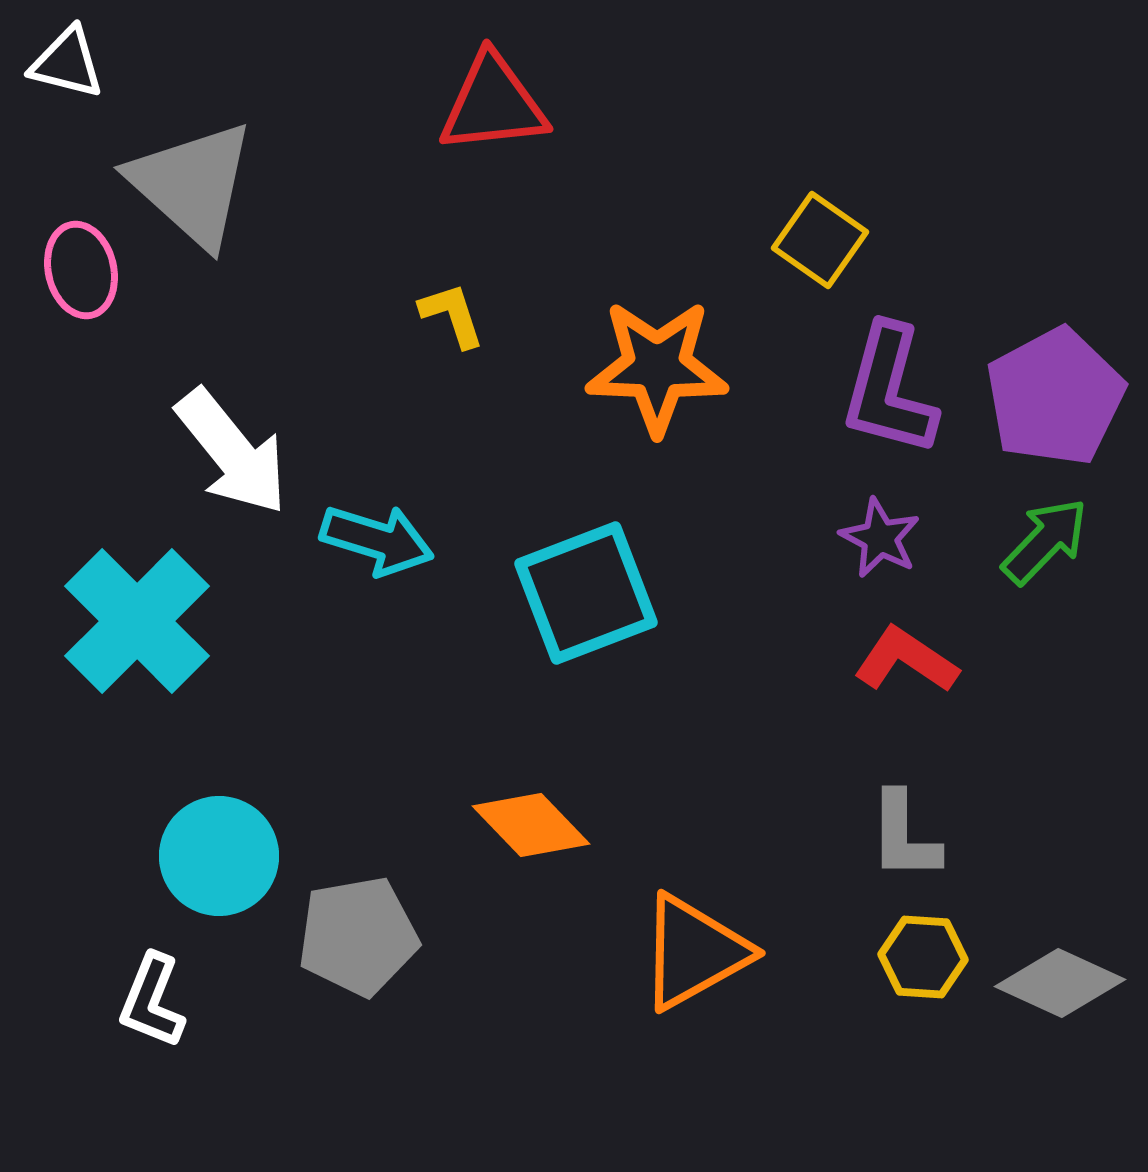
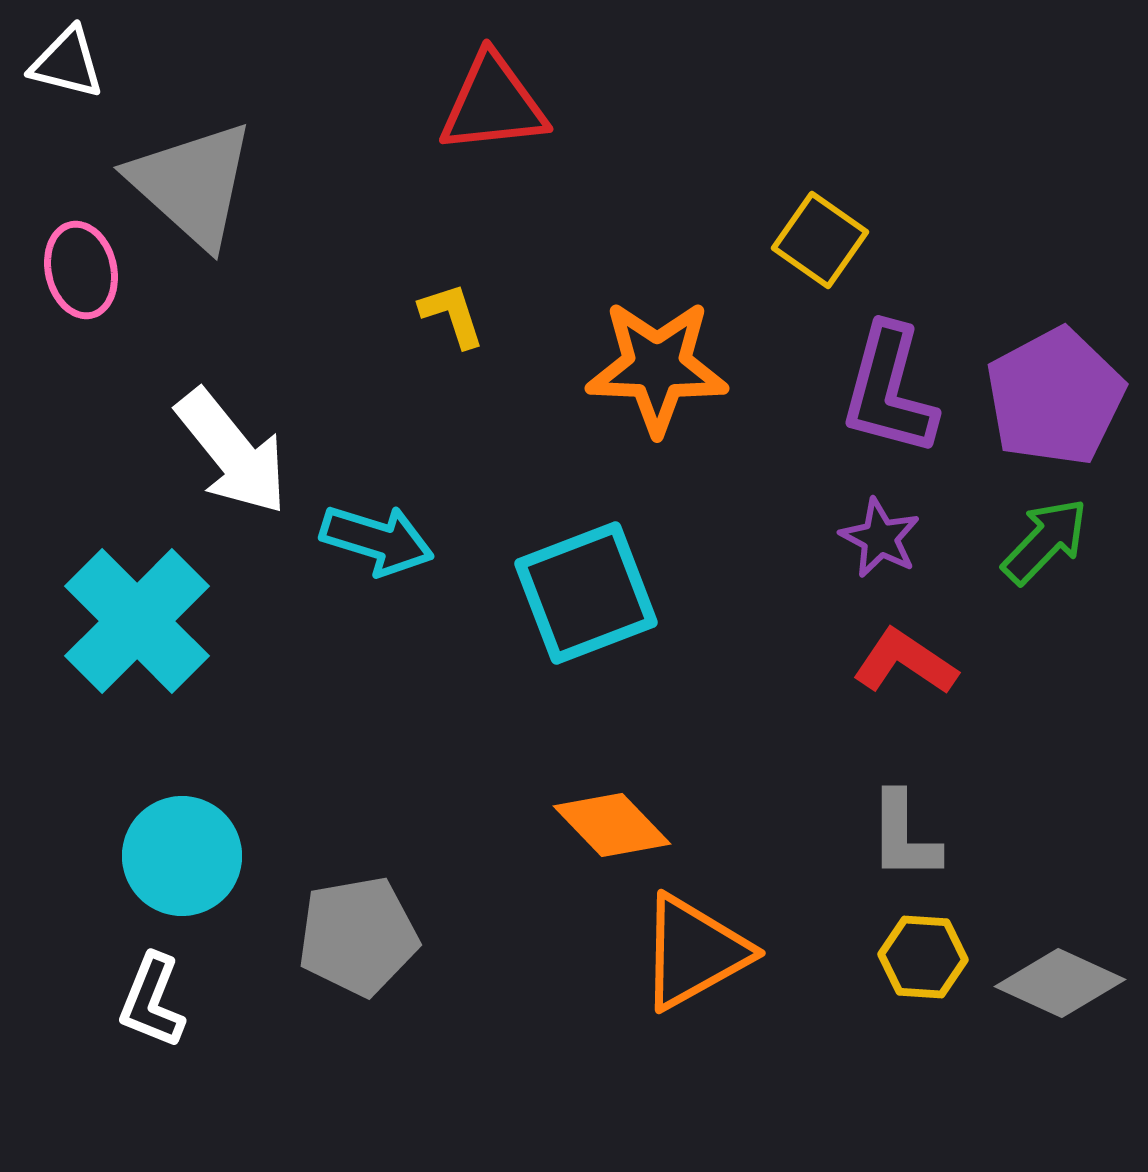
red L-shape: moved 1 px left, 2 px down
orange diamond: moved 81 px right
cyan circle: moved 37 px left
